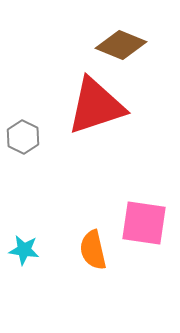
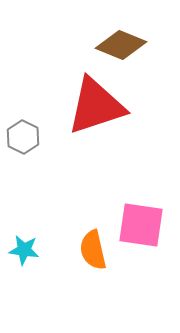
pink square: moved 3 px left, 2 px down
